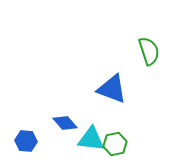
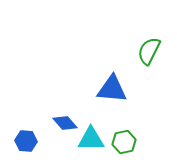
green semicircle: rotated 136 degrees counterclockwise
blue triangle: rotated 16 degrees counterclockwise
cyan triangle: rotated 8 degrees counterclockwise
green hexagon: moved 9 px right, 2 px up
